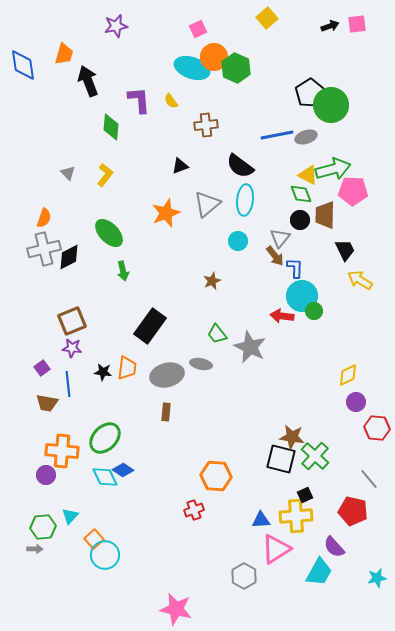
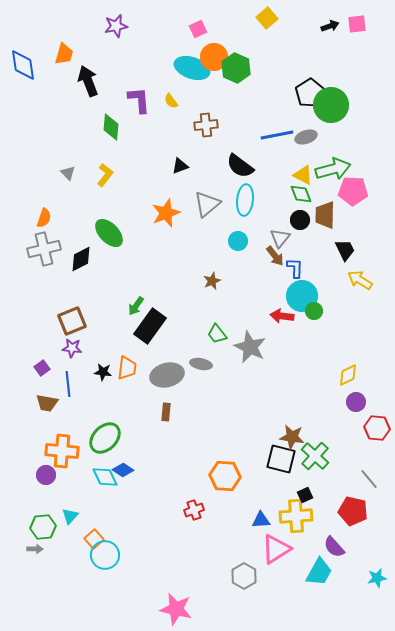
yellow triangle at (308, 175): moved 5 px left
black diamond at (69, 257): moved 12 px right, 2 px down
green arrow at (123, 271): moved 13 px right, 35 px down; rotated 48 degrees clockwise
orange hexagon at (216, 476): moved 9 px right
